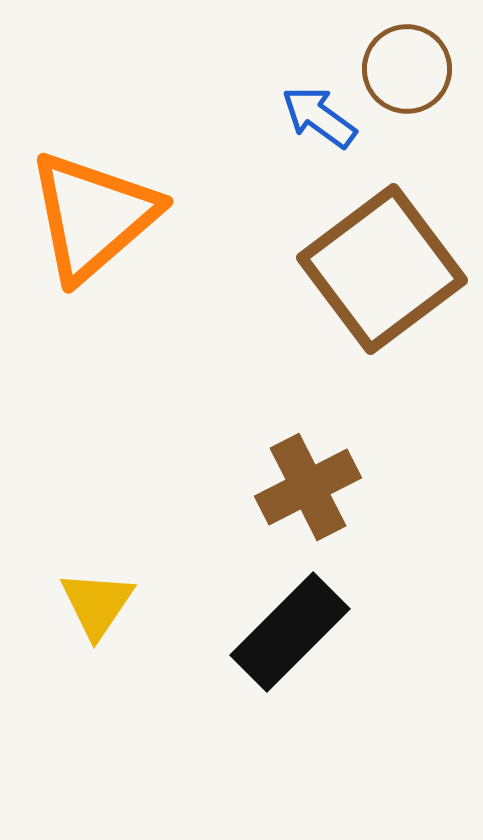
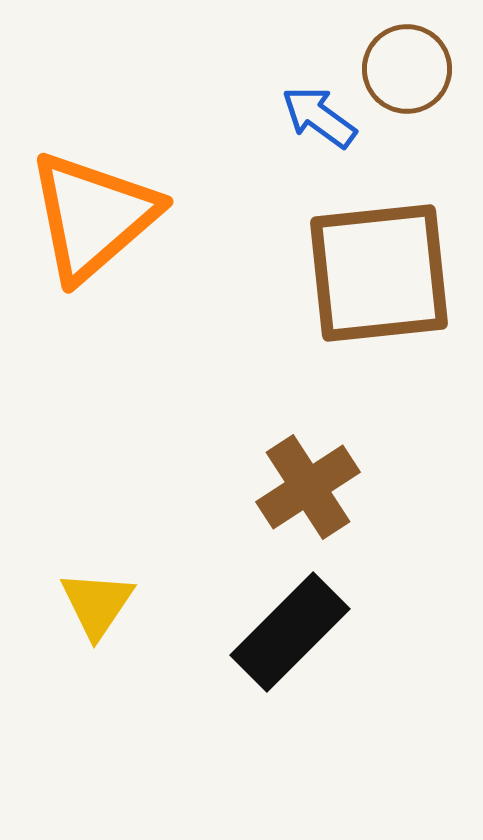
brown square: moved 3 px left, 4 px down; rotated 31 degrees clockwise
brown cross: rotated 6 degrees counterclockwise
